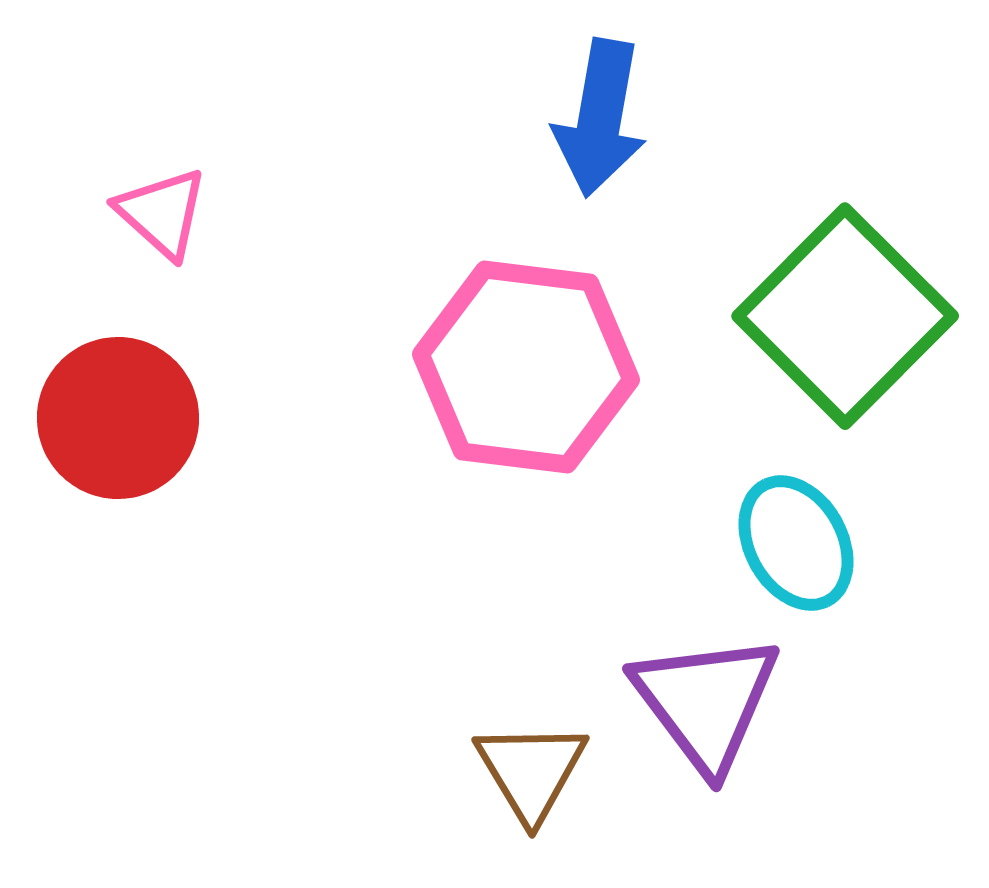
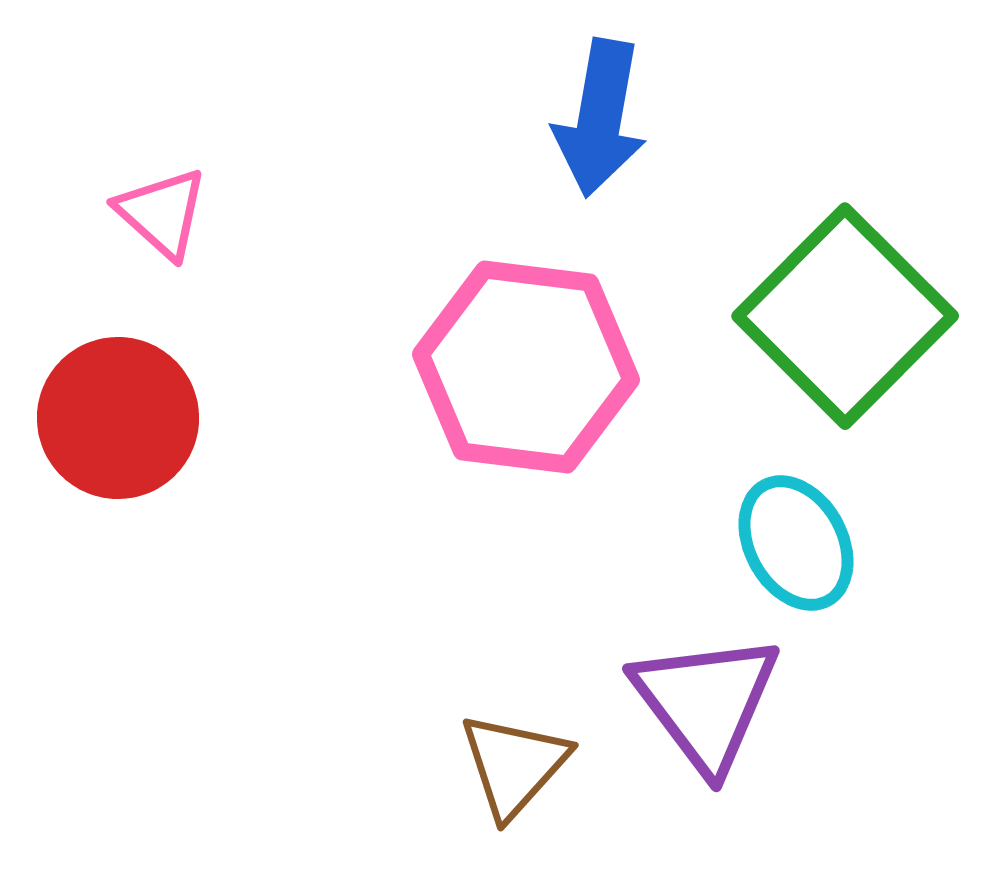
brown triangle: moved 17 px left, 6 px up; rotated 13 degrees clockwise
